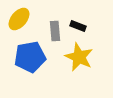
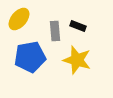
yellow star: moved 2 px left, 3 px down; rotated 8 degrees counterclockwise
